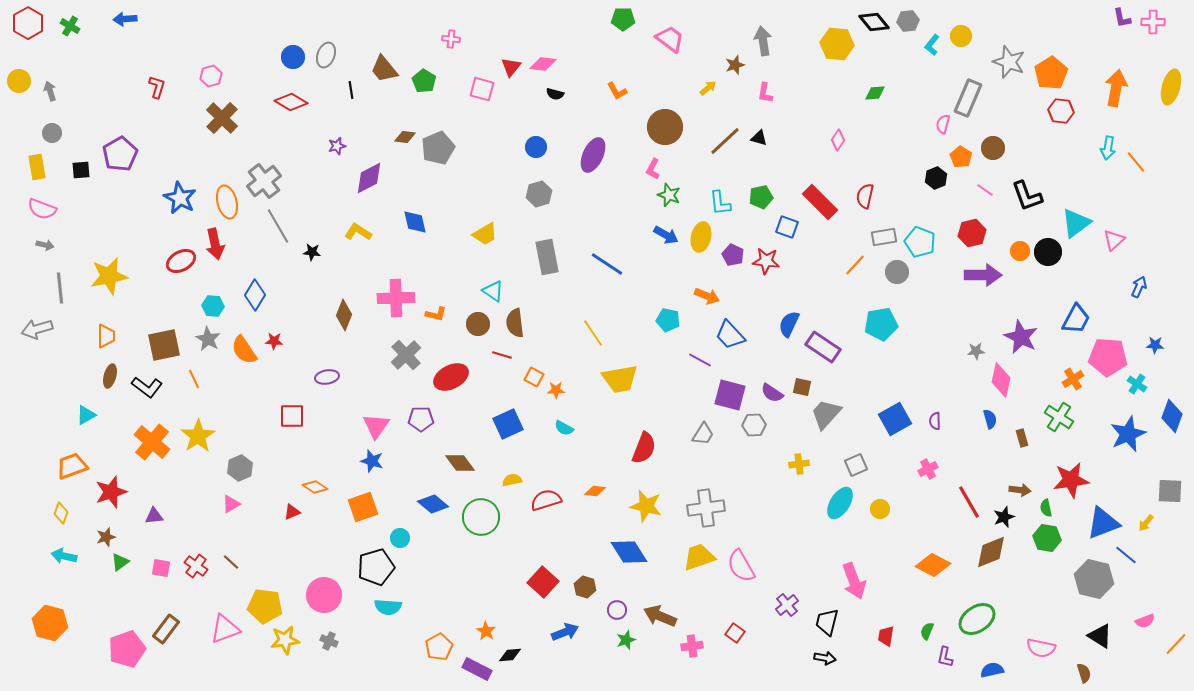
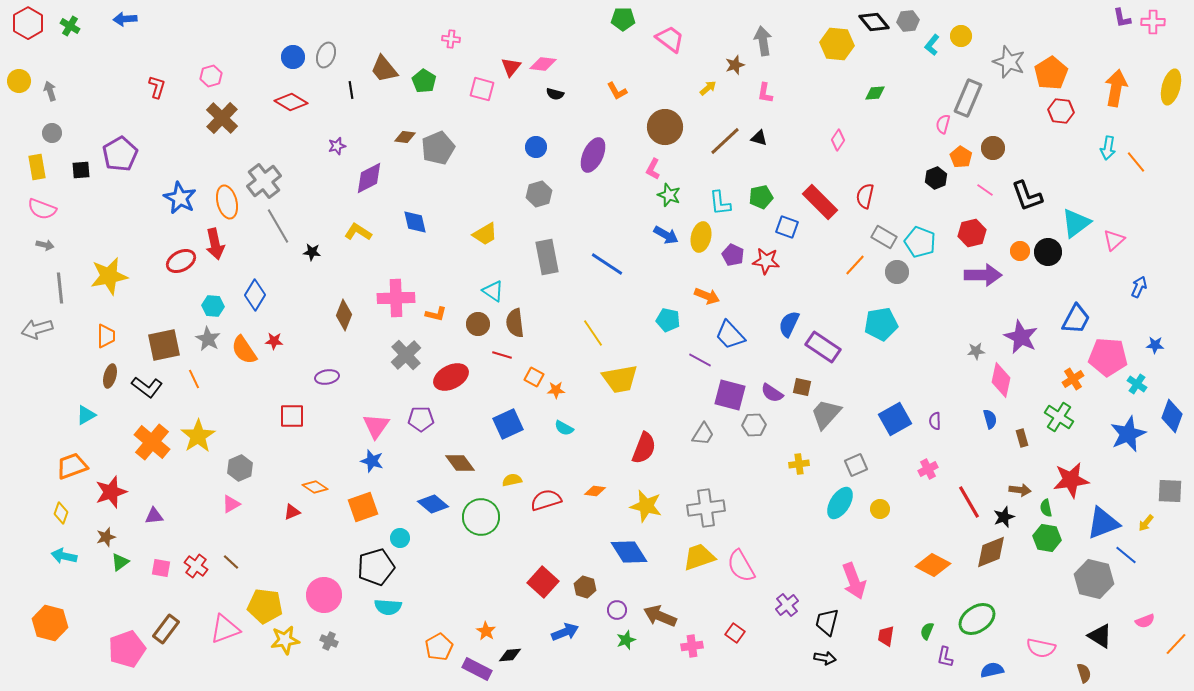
gray rectangle at (884, 237): rotated 40 degrees clockwise
